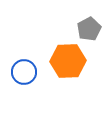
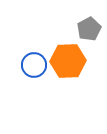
blue circle: moved 10 px right, 7 px up
